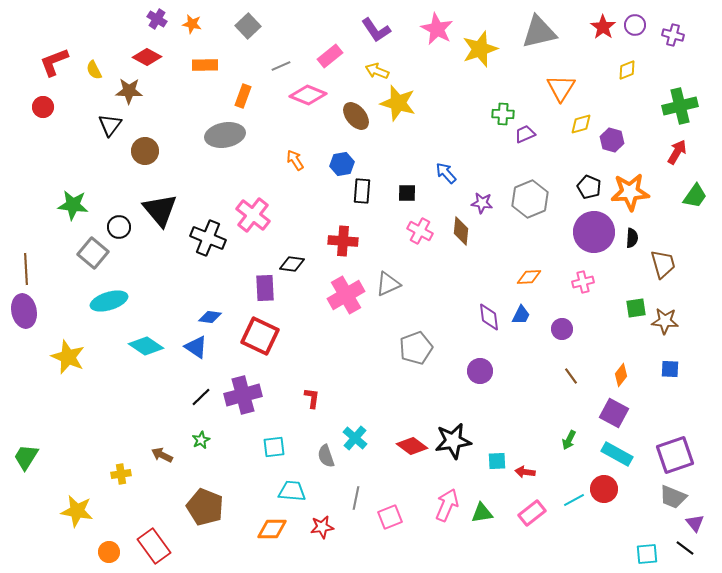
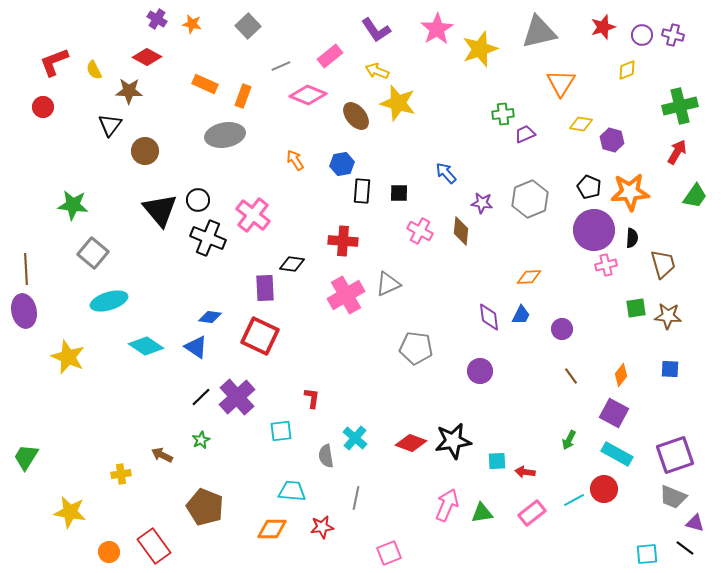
purple circle at (635, 25): moved 7 px right, 10 px down
red star at (603, 27): rotated 20 degrees clockwise
pink star at (437, 29): rotated 12 degrees clockwise
orange rectangle at (205, 65): moved 19 px down; rotated 25 degrees clockwise
orange triangle at (561, 88): moved 5 px up
green cross at (503, 114): rotated 10 degrees counterclockwise
yellow diamond at (581, 124): rotated 25 degrees clockwise
black square at (407, 193): moved 8 px left
black circle at (119, 227): moved 79 px right, 27 px up
purple circle at (594, 232): moved 2 px up
pink cross at (583, 282): moved 23 px right, 17 px up
brown star at (665, 321): moved 3 px right, 5 px up
gray pentagon at (416, 348): rotated 28 degrees clockwise
purple cross at (243, 395): moved 6 px left, 2 px down; rotated 27 degrees counterclockwise
red diamond at (412, 446): moved 1 px left, 3 px up; rotated 16 degrees counterclockwise
cyan square at (274, 447): moved 7 px right, 16 px up
gray semicircle at (326, 456): rotated 10 degrees clockwise
yellow star at (77, 511): moved 7 px left, 1 px down
pink square at (390, 517): moved 1 px left, 36 px down
purple triangle at (695, 523): rotated 36 degrees counterclockwise
